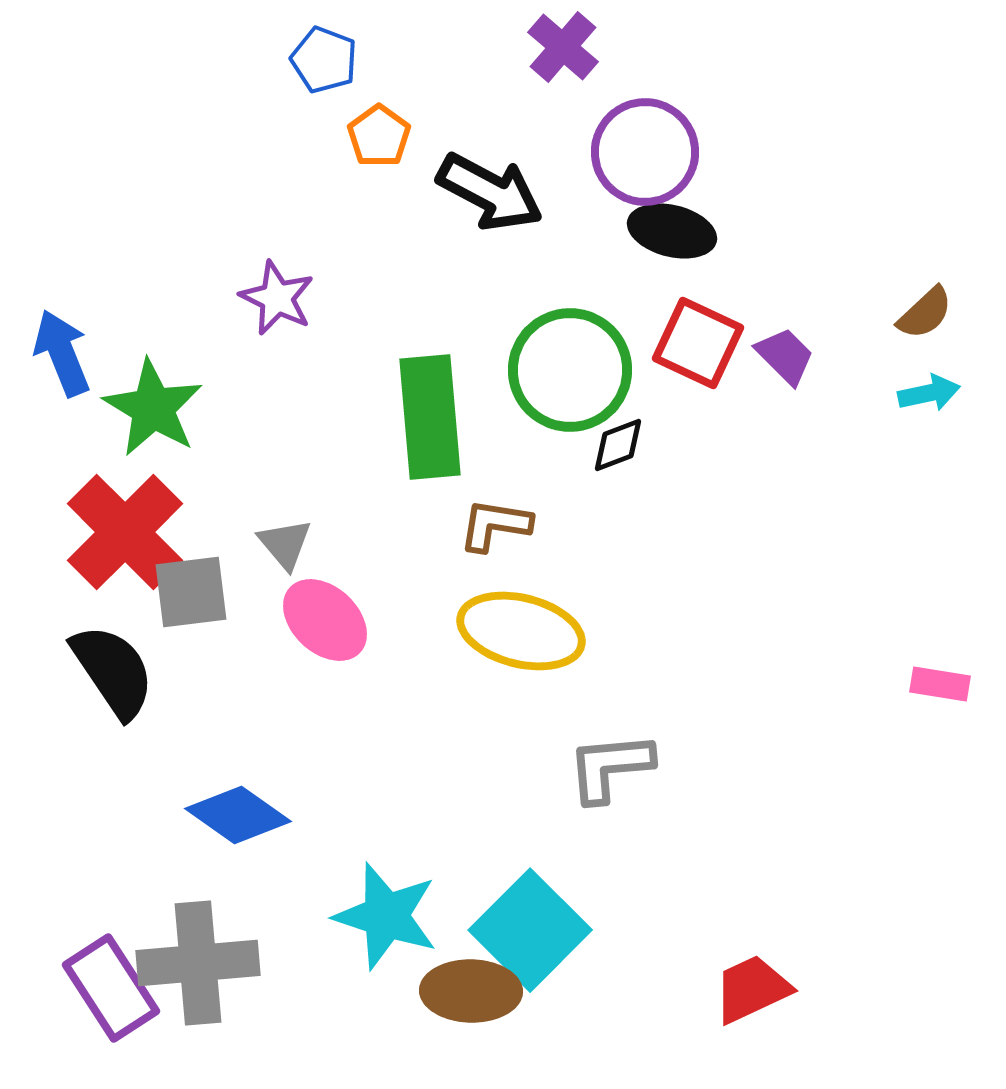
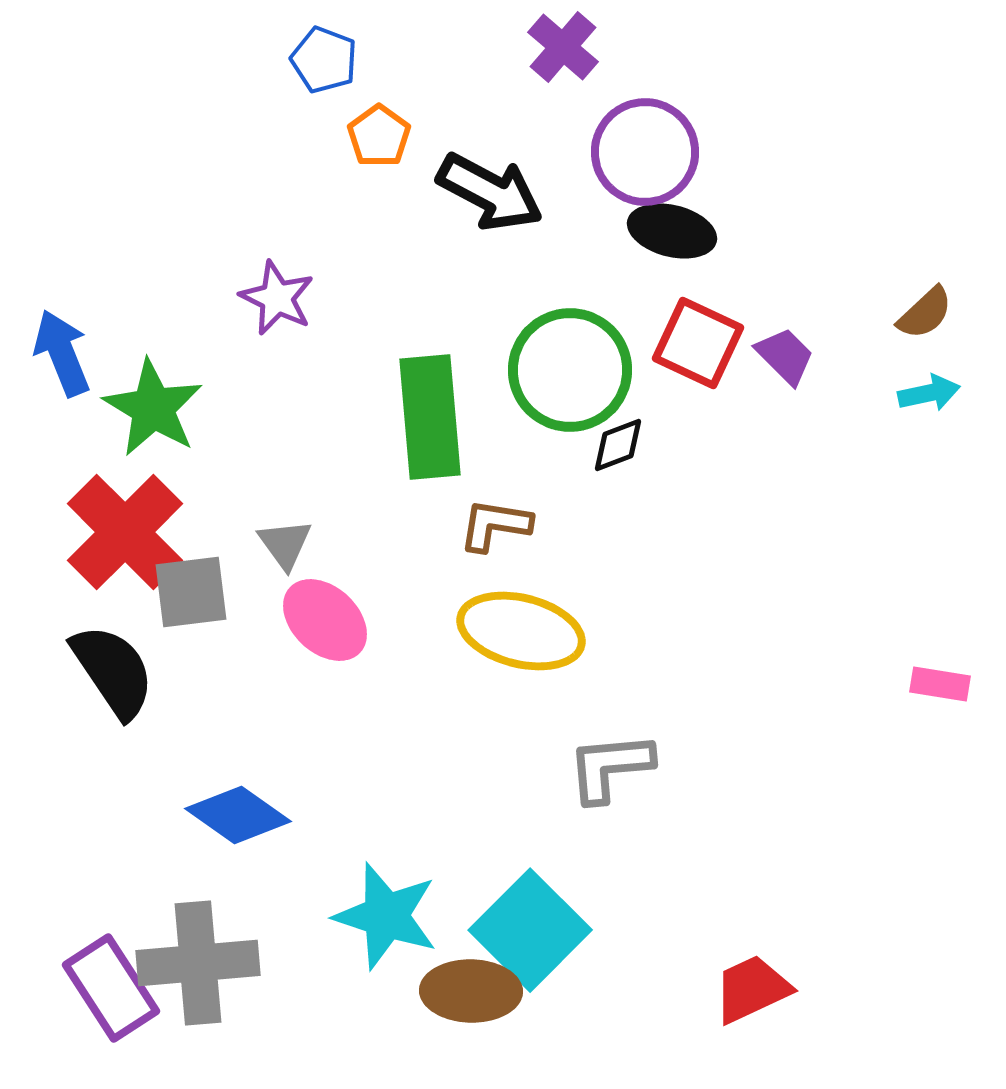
gray triangle: rotated 4 degrees clockwise
